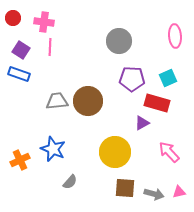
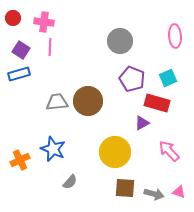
gray circle: moved 1 px right
blue rectangle: rotated 35 degrees counterclockwise
purple pentagon: rotated 20 degrees clockwise
gray trapezoid: moved 1 px down
pink arrow: moved 1 px up
pink triangle: rotated 32 degrees clockwise
